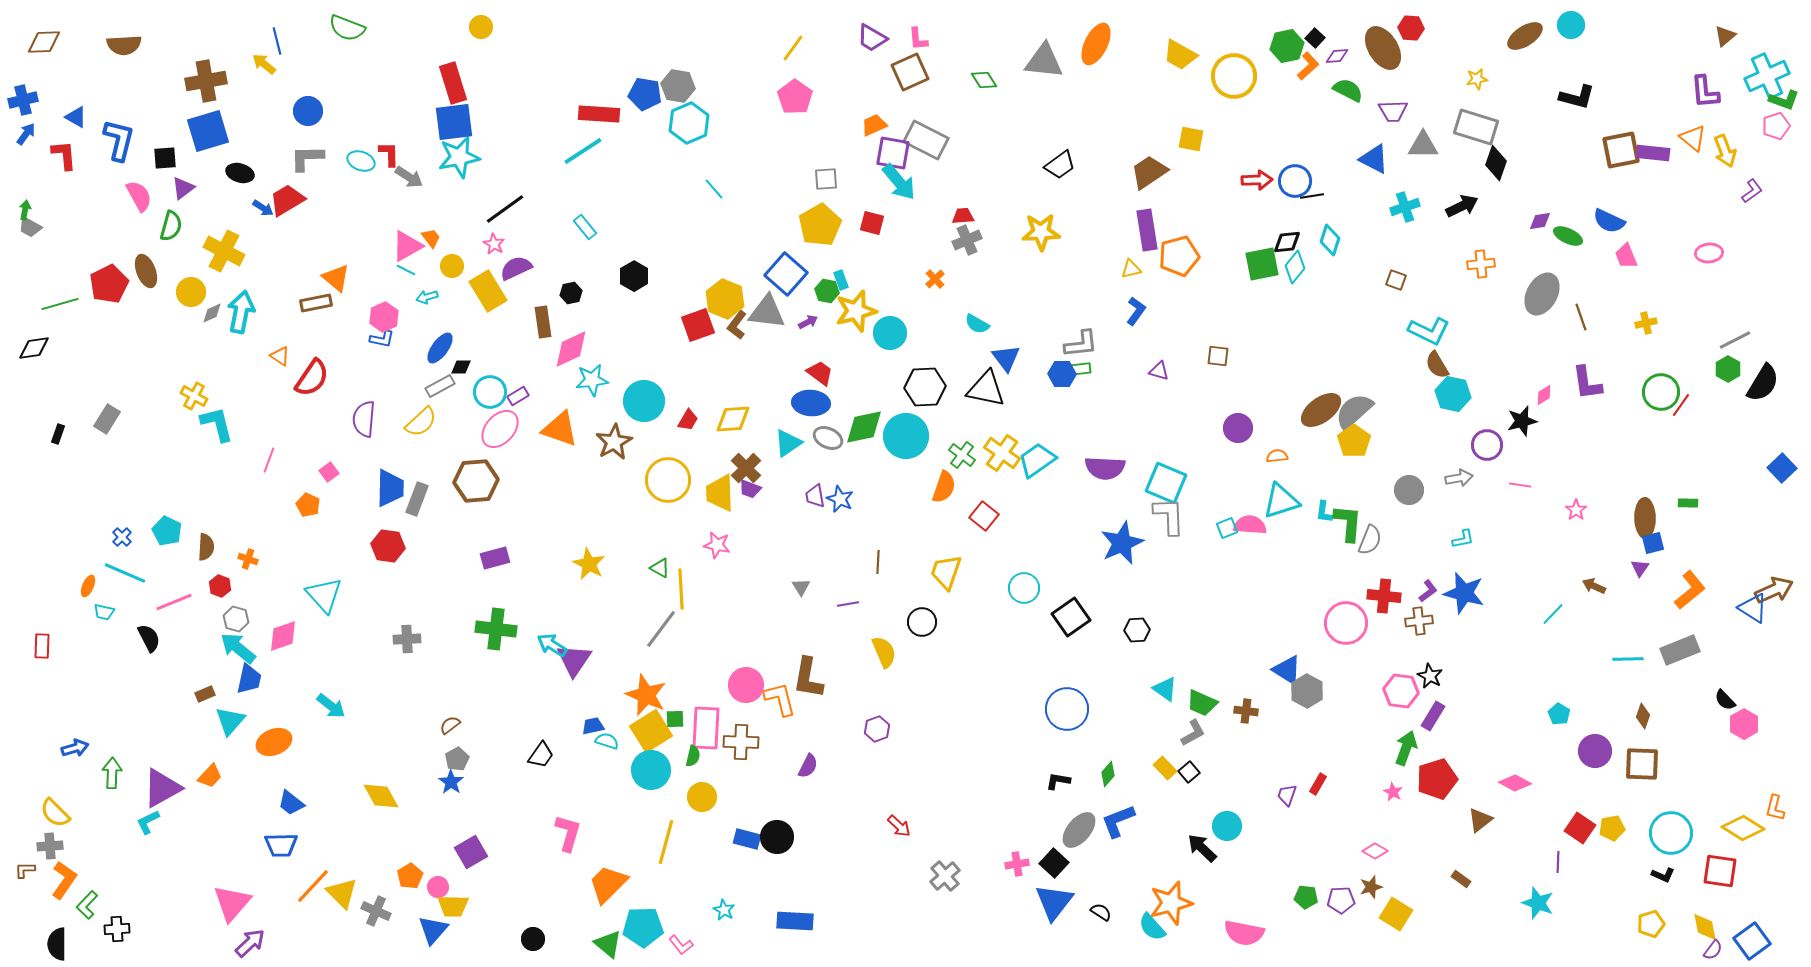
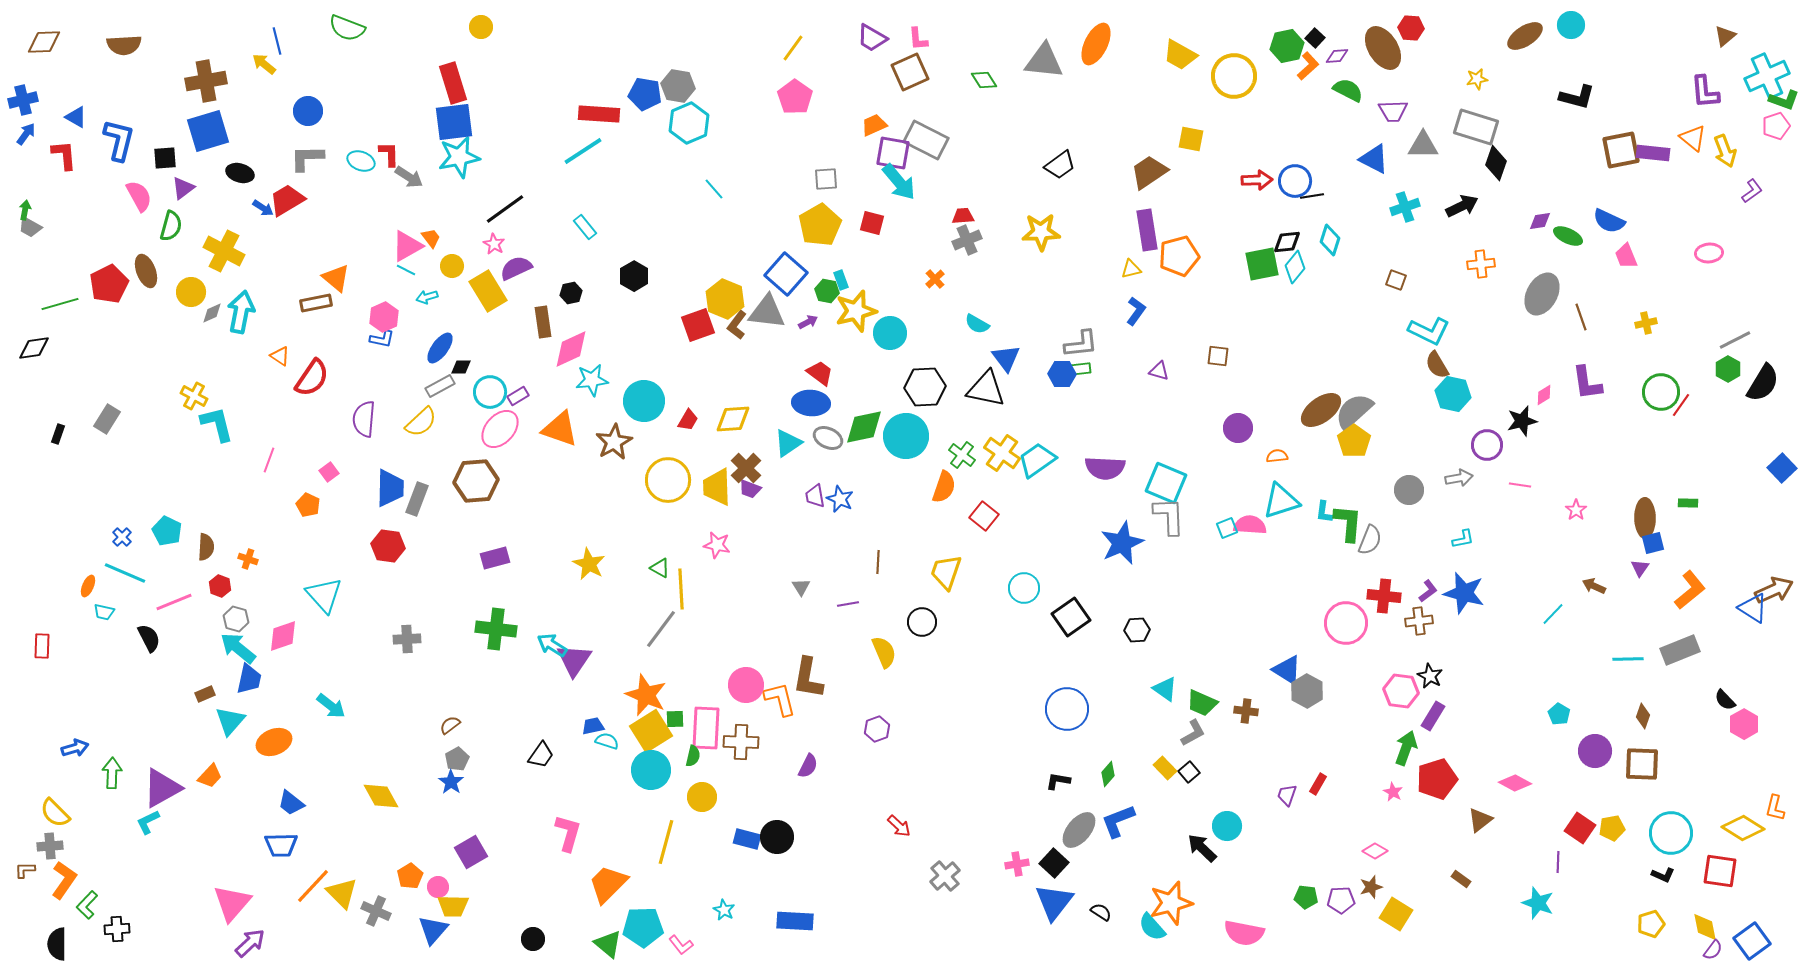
yellow trapezoid at (720, 493): moved 3 px left, 6 px up
